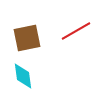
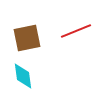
red line: rotated 8 degrees clockwise
